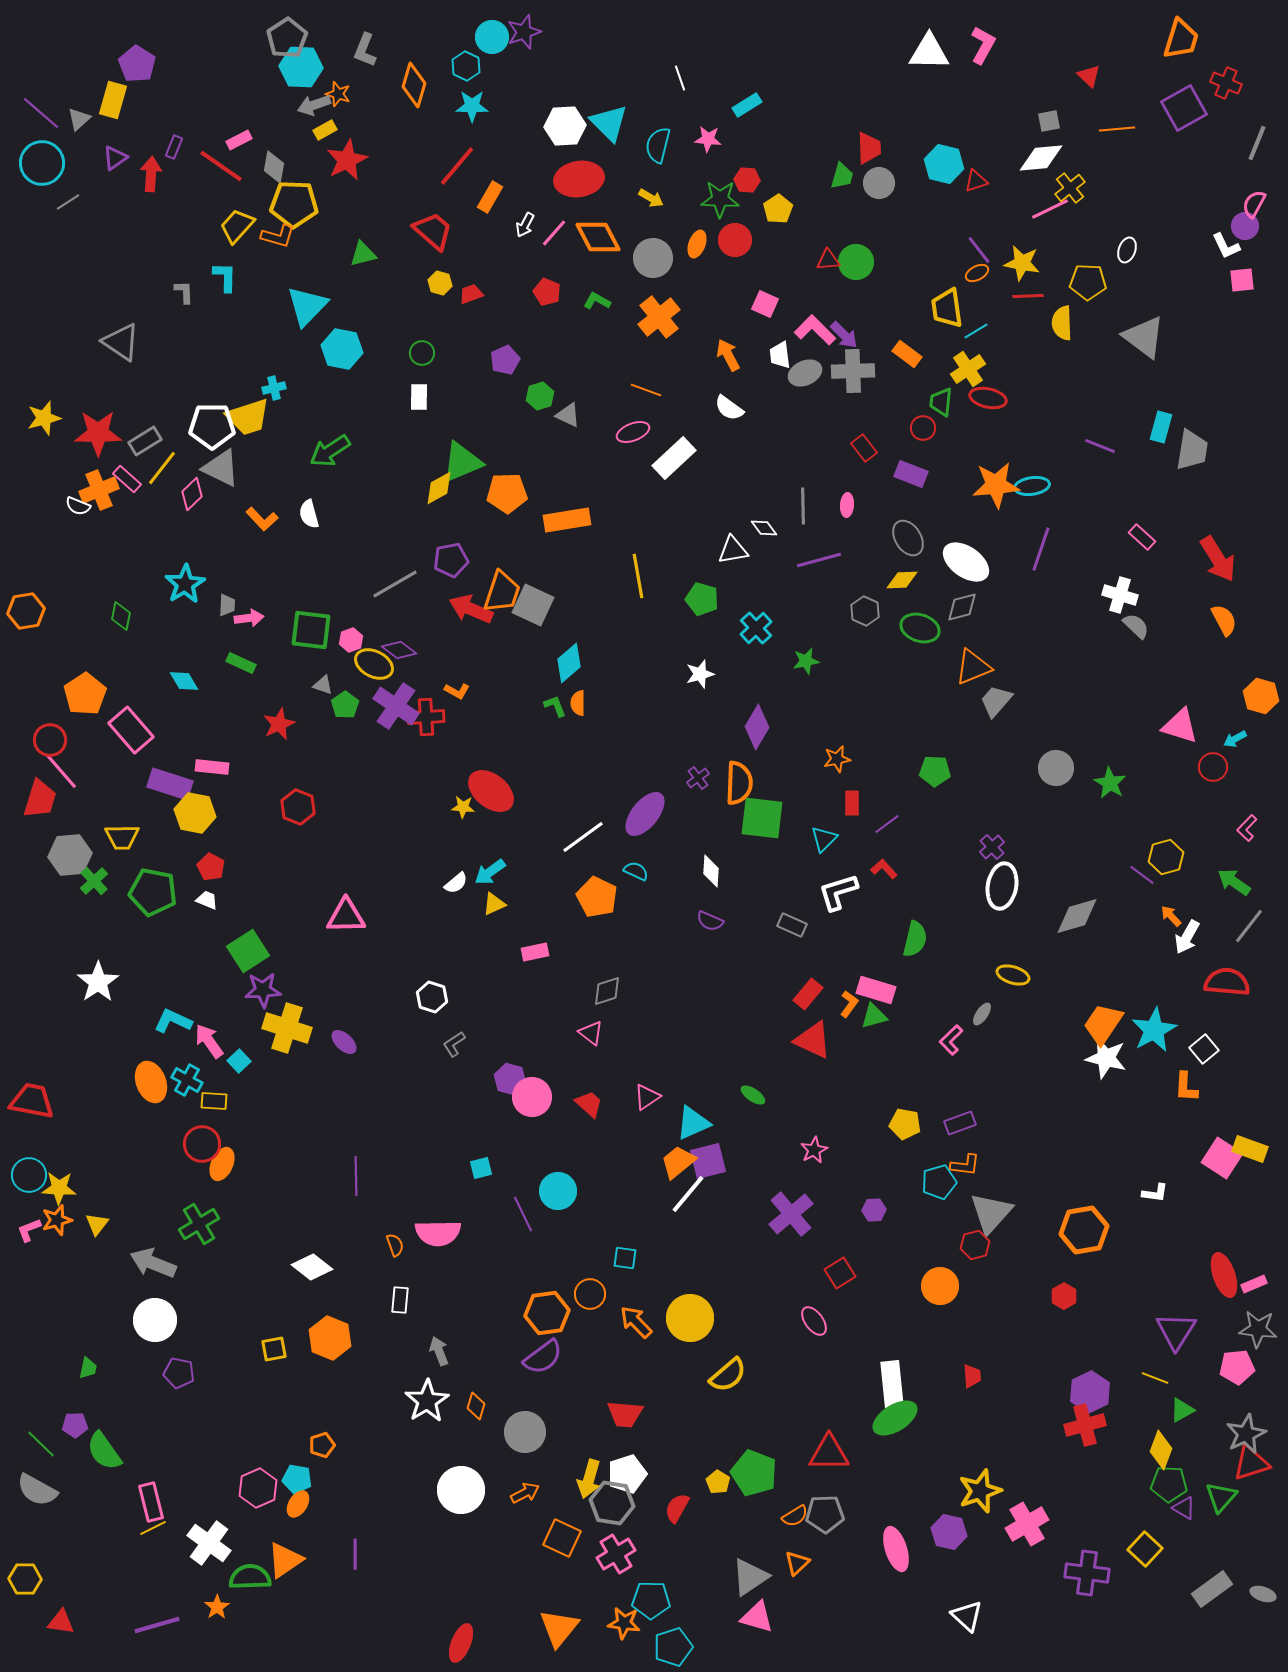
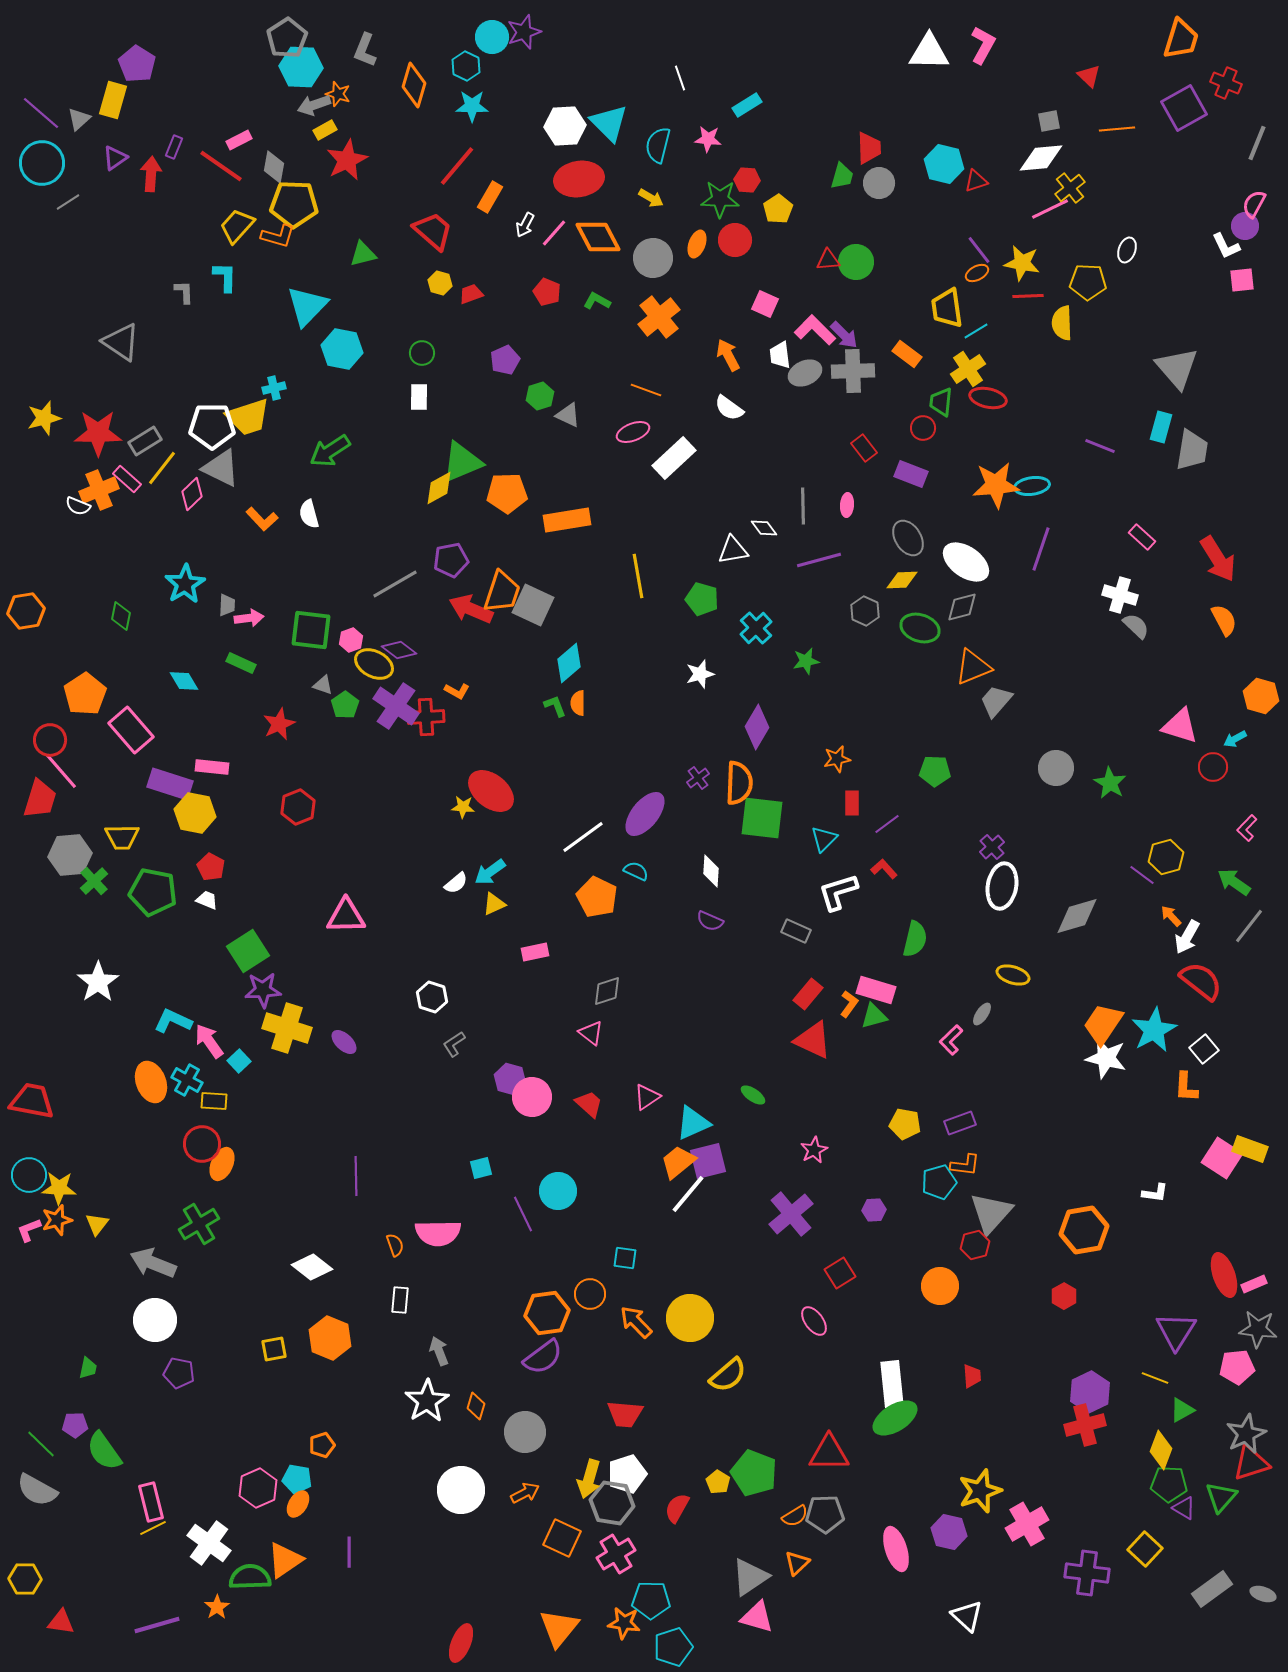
gray triangle at (1144, 337): moved 33 px right, 31 px down; rotated 12 degrees clockwise
red hexagon at (298, 807): rotated 16 degrees clockwise
gray rectangle at (792, 925): moved 4 px right, 6 px down
red semicircle at (1227, 982): moved 26 px left, 1 px up; rotated 33 degrees clockwise
purple line at (355, 1554): moved 6 px left, 2 px up
